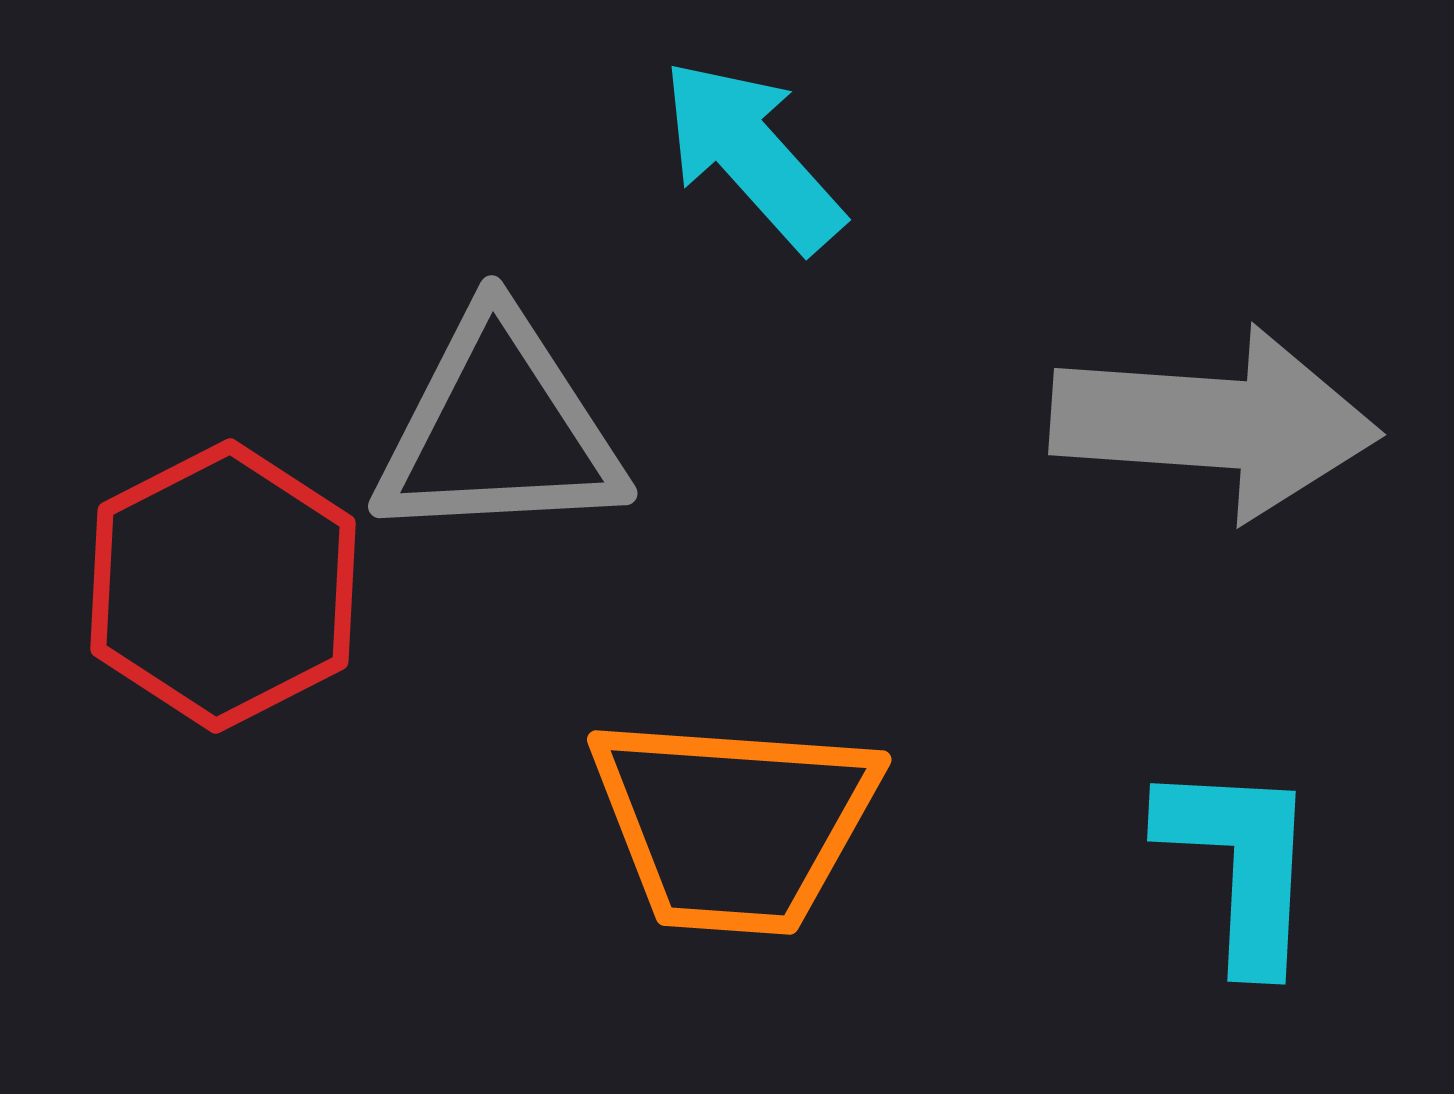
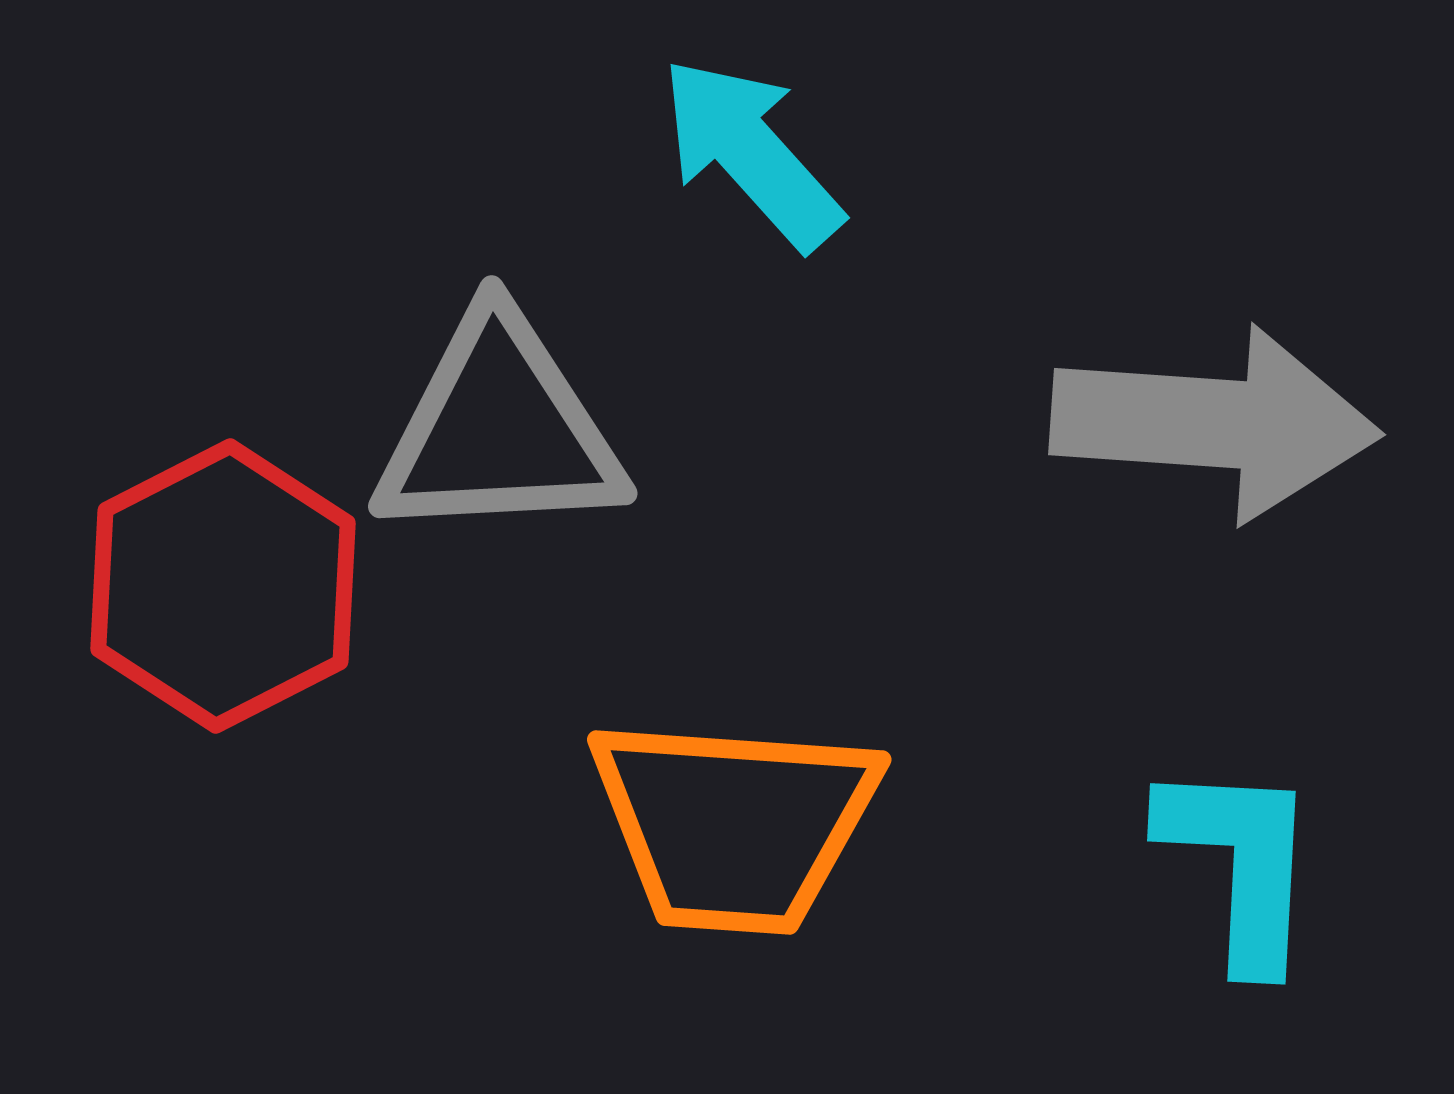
cyan arrow: moved 1 px left, 2 px up
